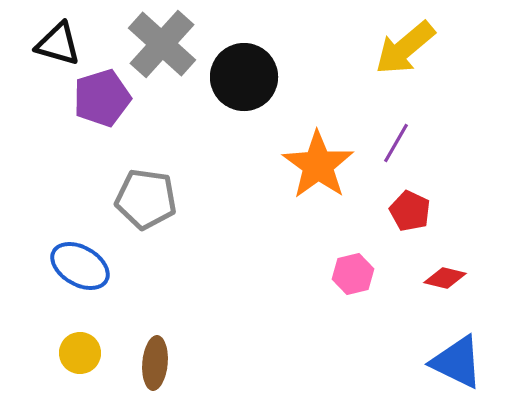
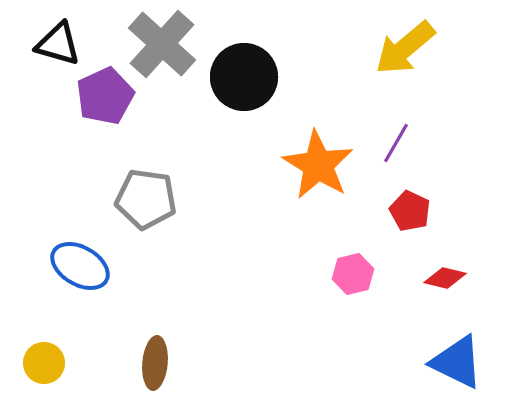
purple pentagon: moved 3 px right, 2 px up; rotated 8 degrees counterclockwise
orange star: rotated 4 degrees counterclockwise
yellow circle: moved 36 px left, 10 px down
